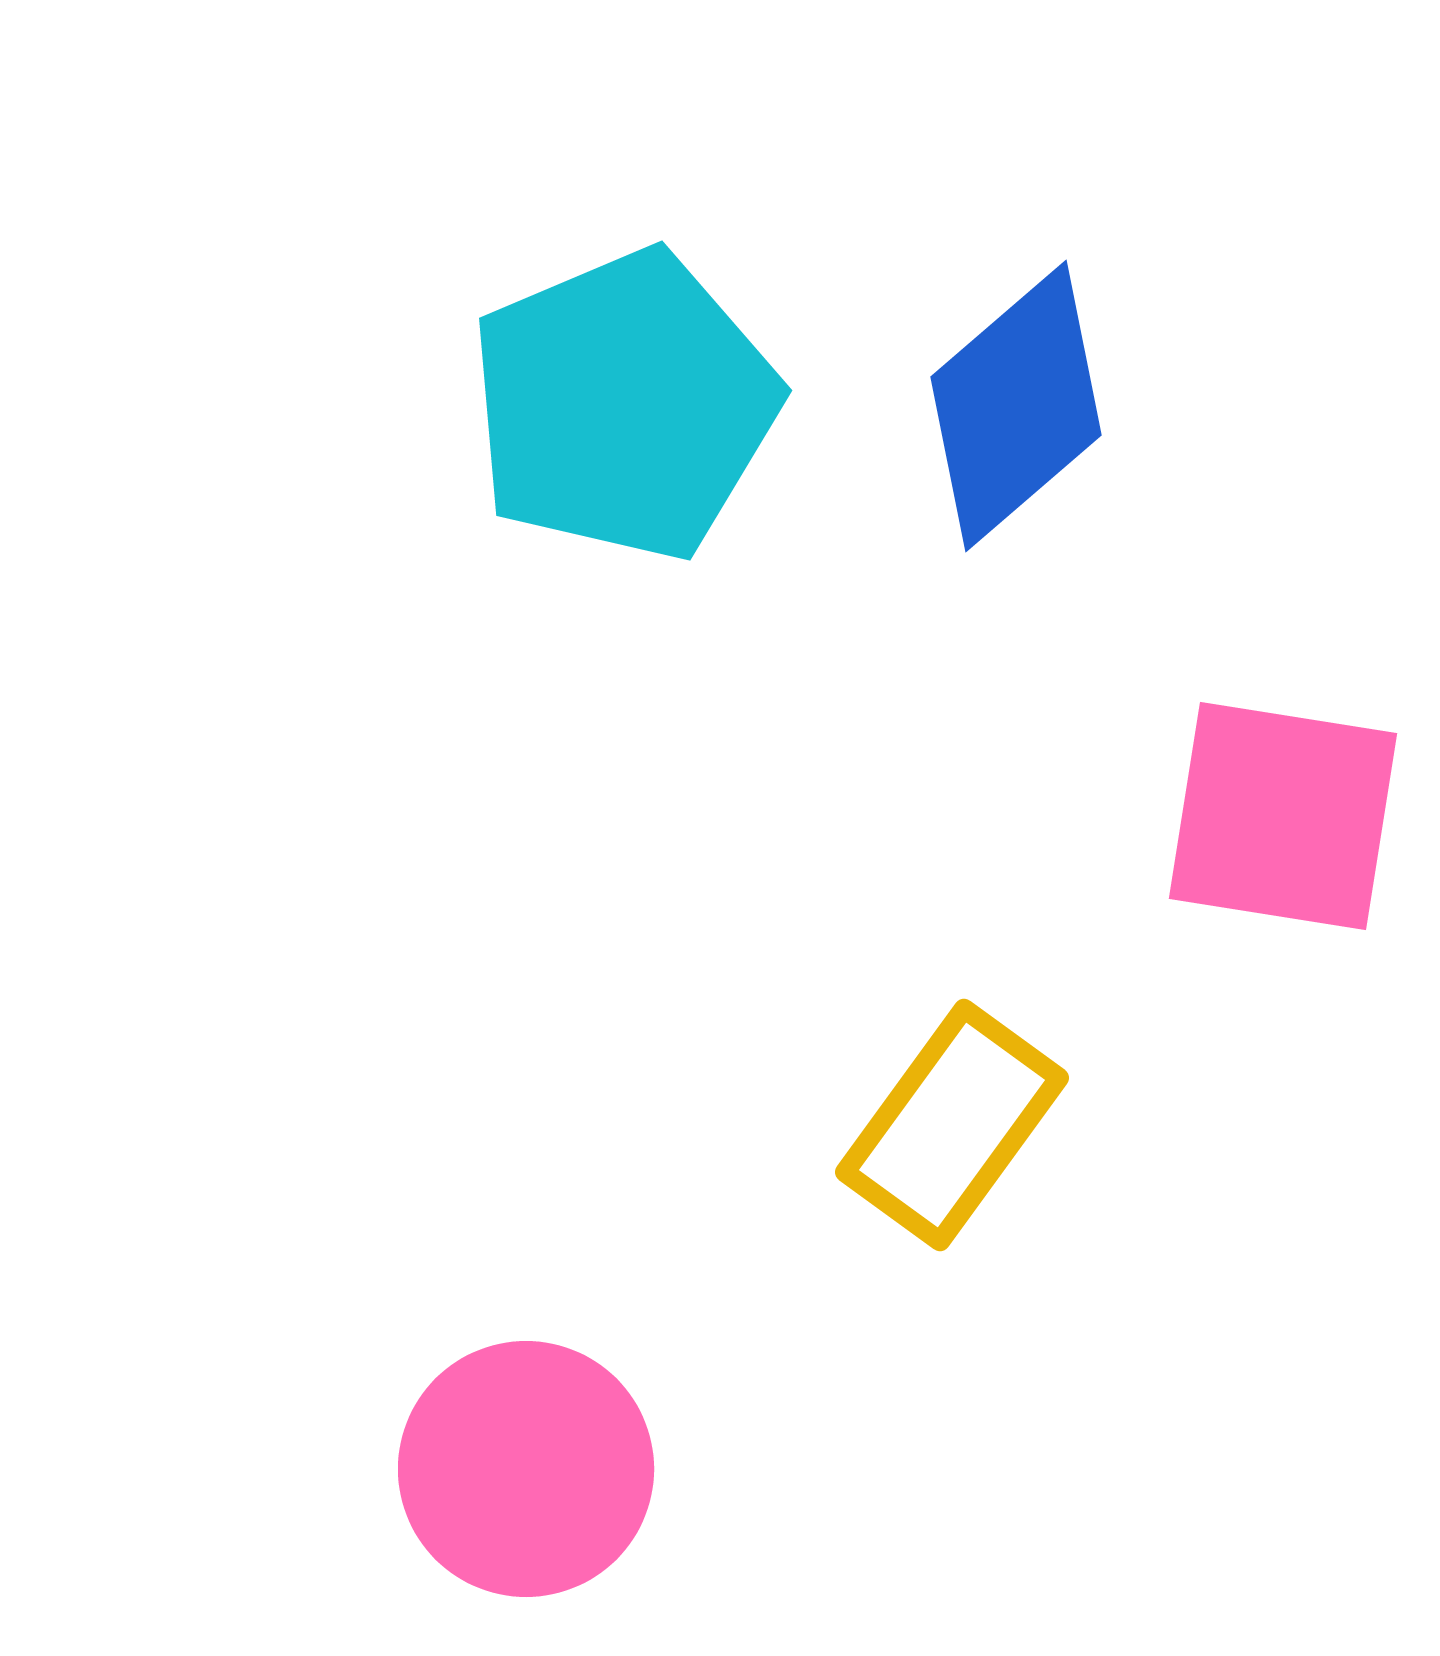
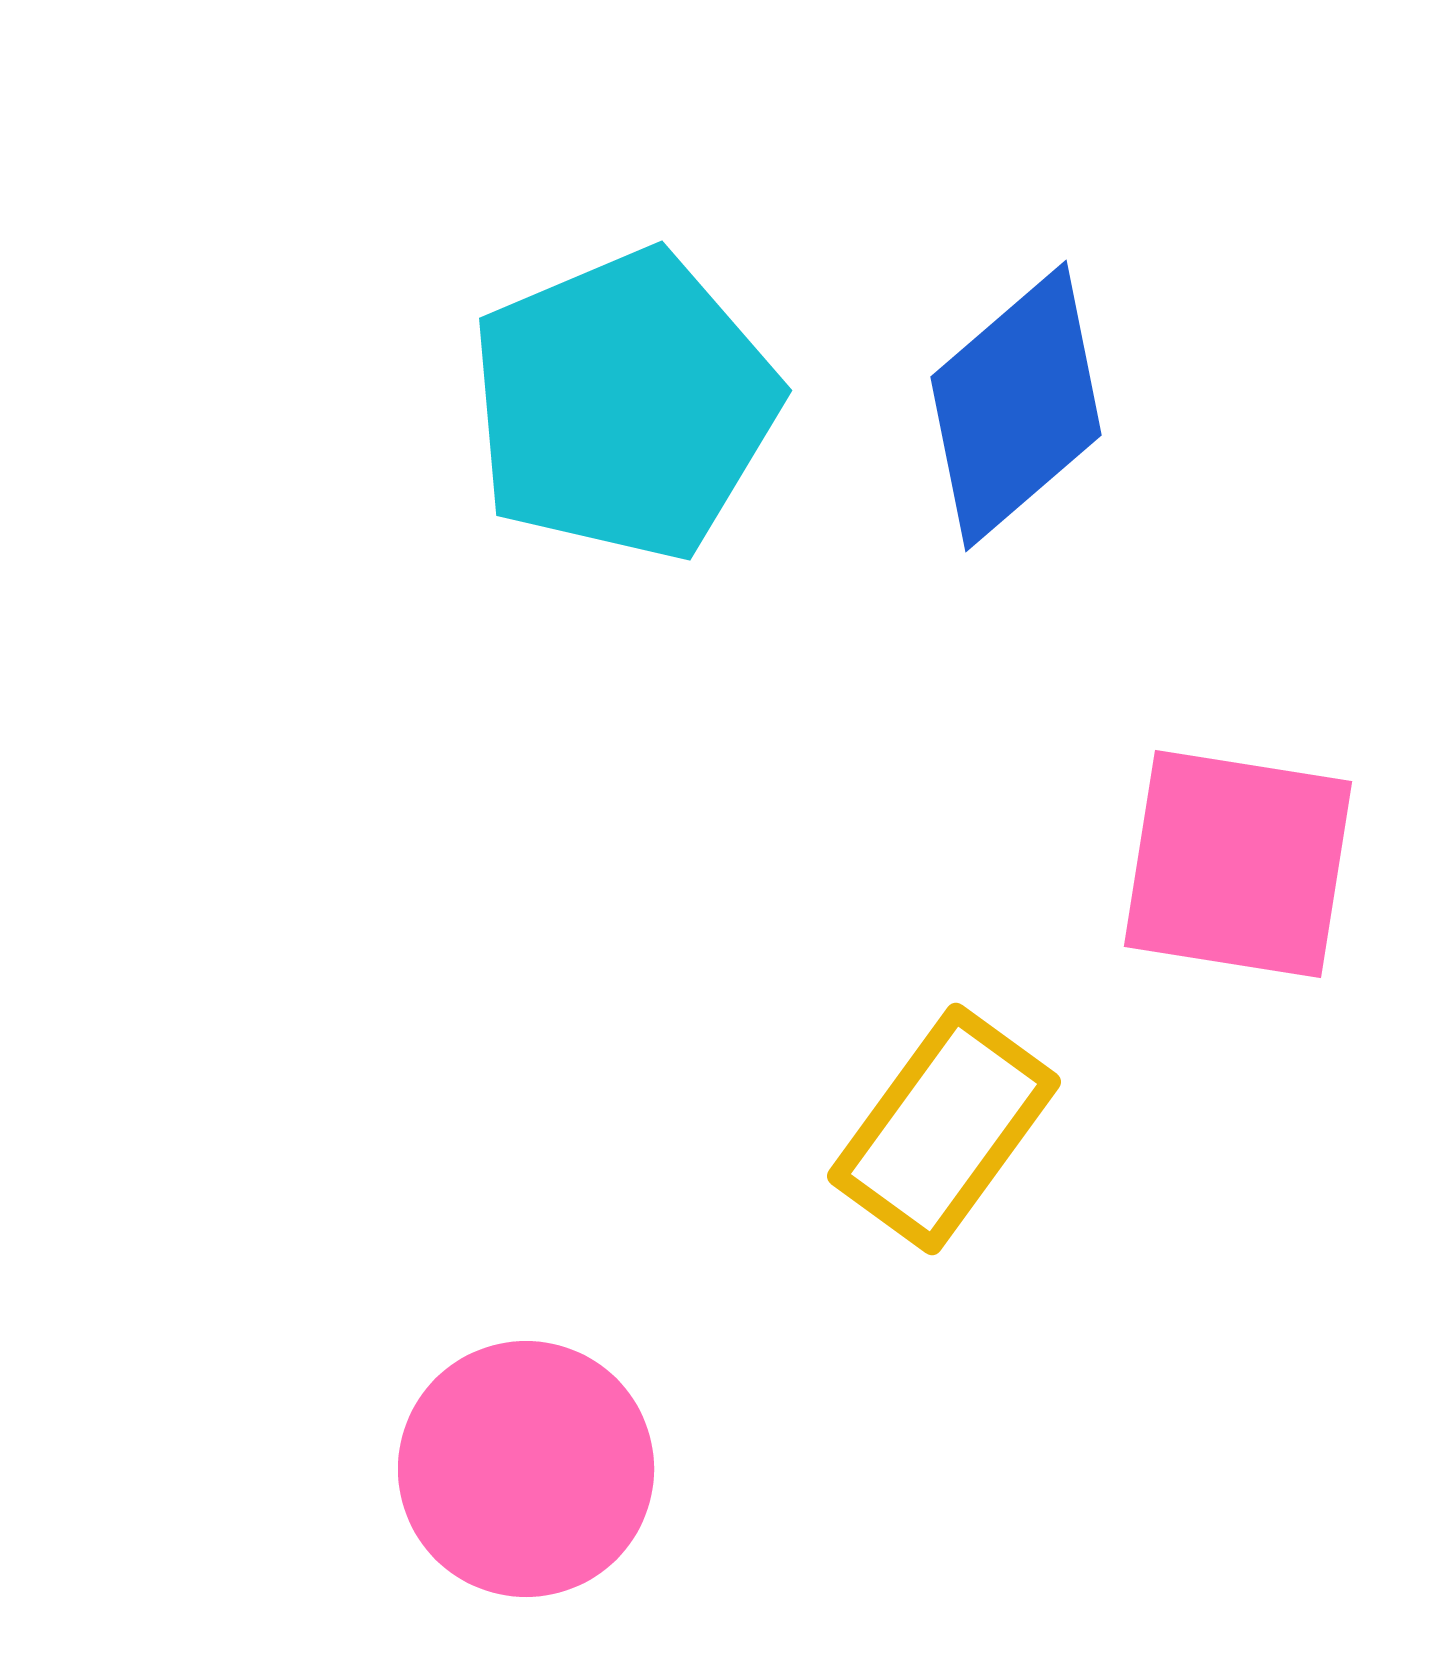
pink square: moved 45 px left, 48 px down
yellow rectangle: moved 8 px left, 4 px down
